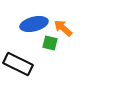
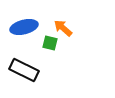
blue ellipse: moved 10 px left, 3 px down
black rectangle: moved 6 px right, 6 px down
